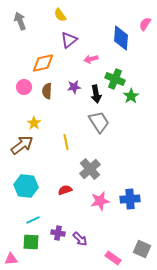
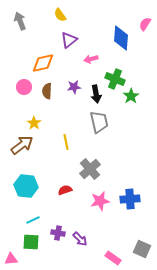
gray trapezoid: rotated 20 degrees clockwise
